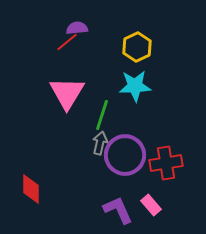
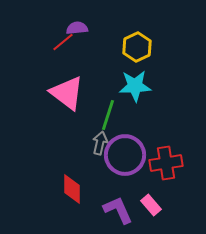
red line: moved 4 px left
pink triangle: rotated 24 degrees counterclockwise
green line: moved 6 px right
red diamond: moved 41 px right
